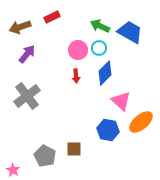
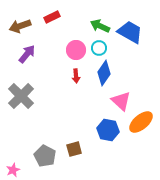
brown arrow: moved 1 px up
pink circle: moved 2 px left
blue diamond: moved 1 px left; rotated 10 degrees counterclockwise
gray cross: moved 6 px left; rotated 8 degrees counterclockwise
brown square: rotated 14 degrees counterclockwise
pink star: rotated 16 degrees clockwise
